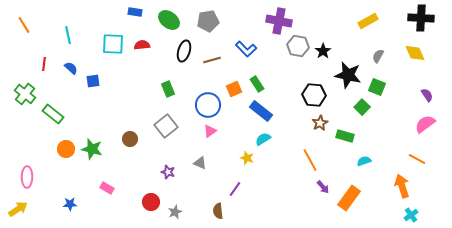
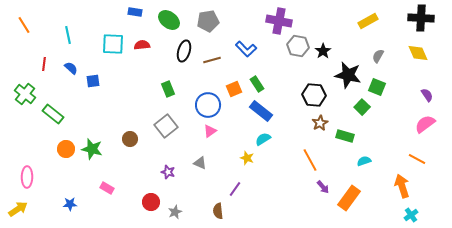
yellow diamond at (415, 53): moved 3 px right
